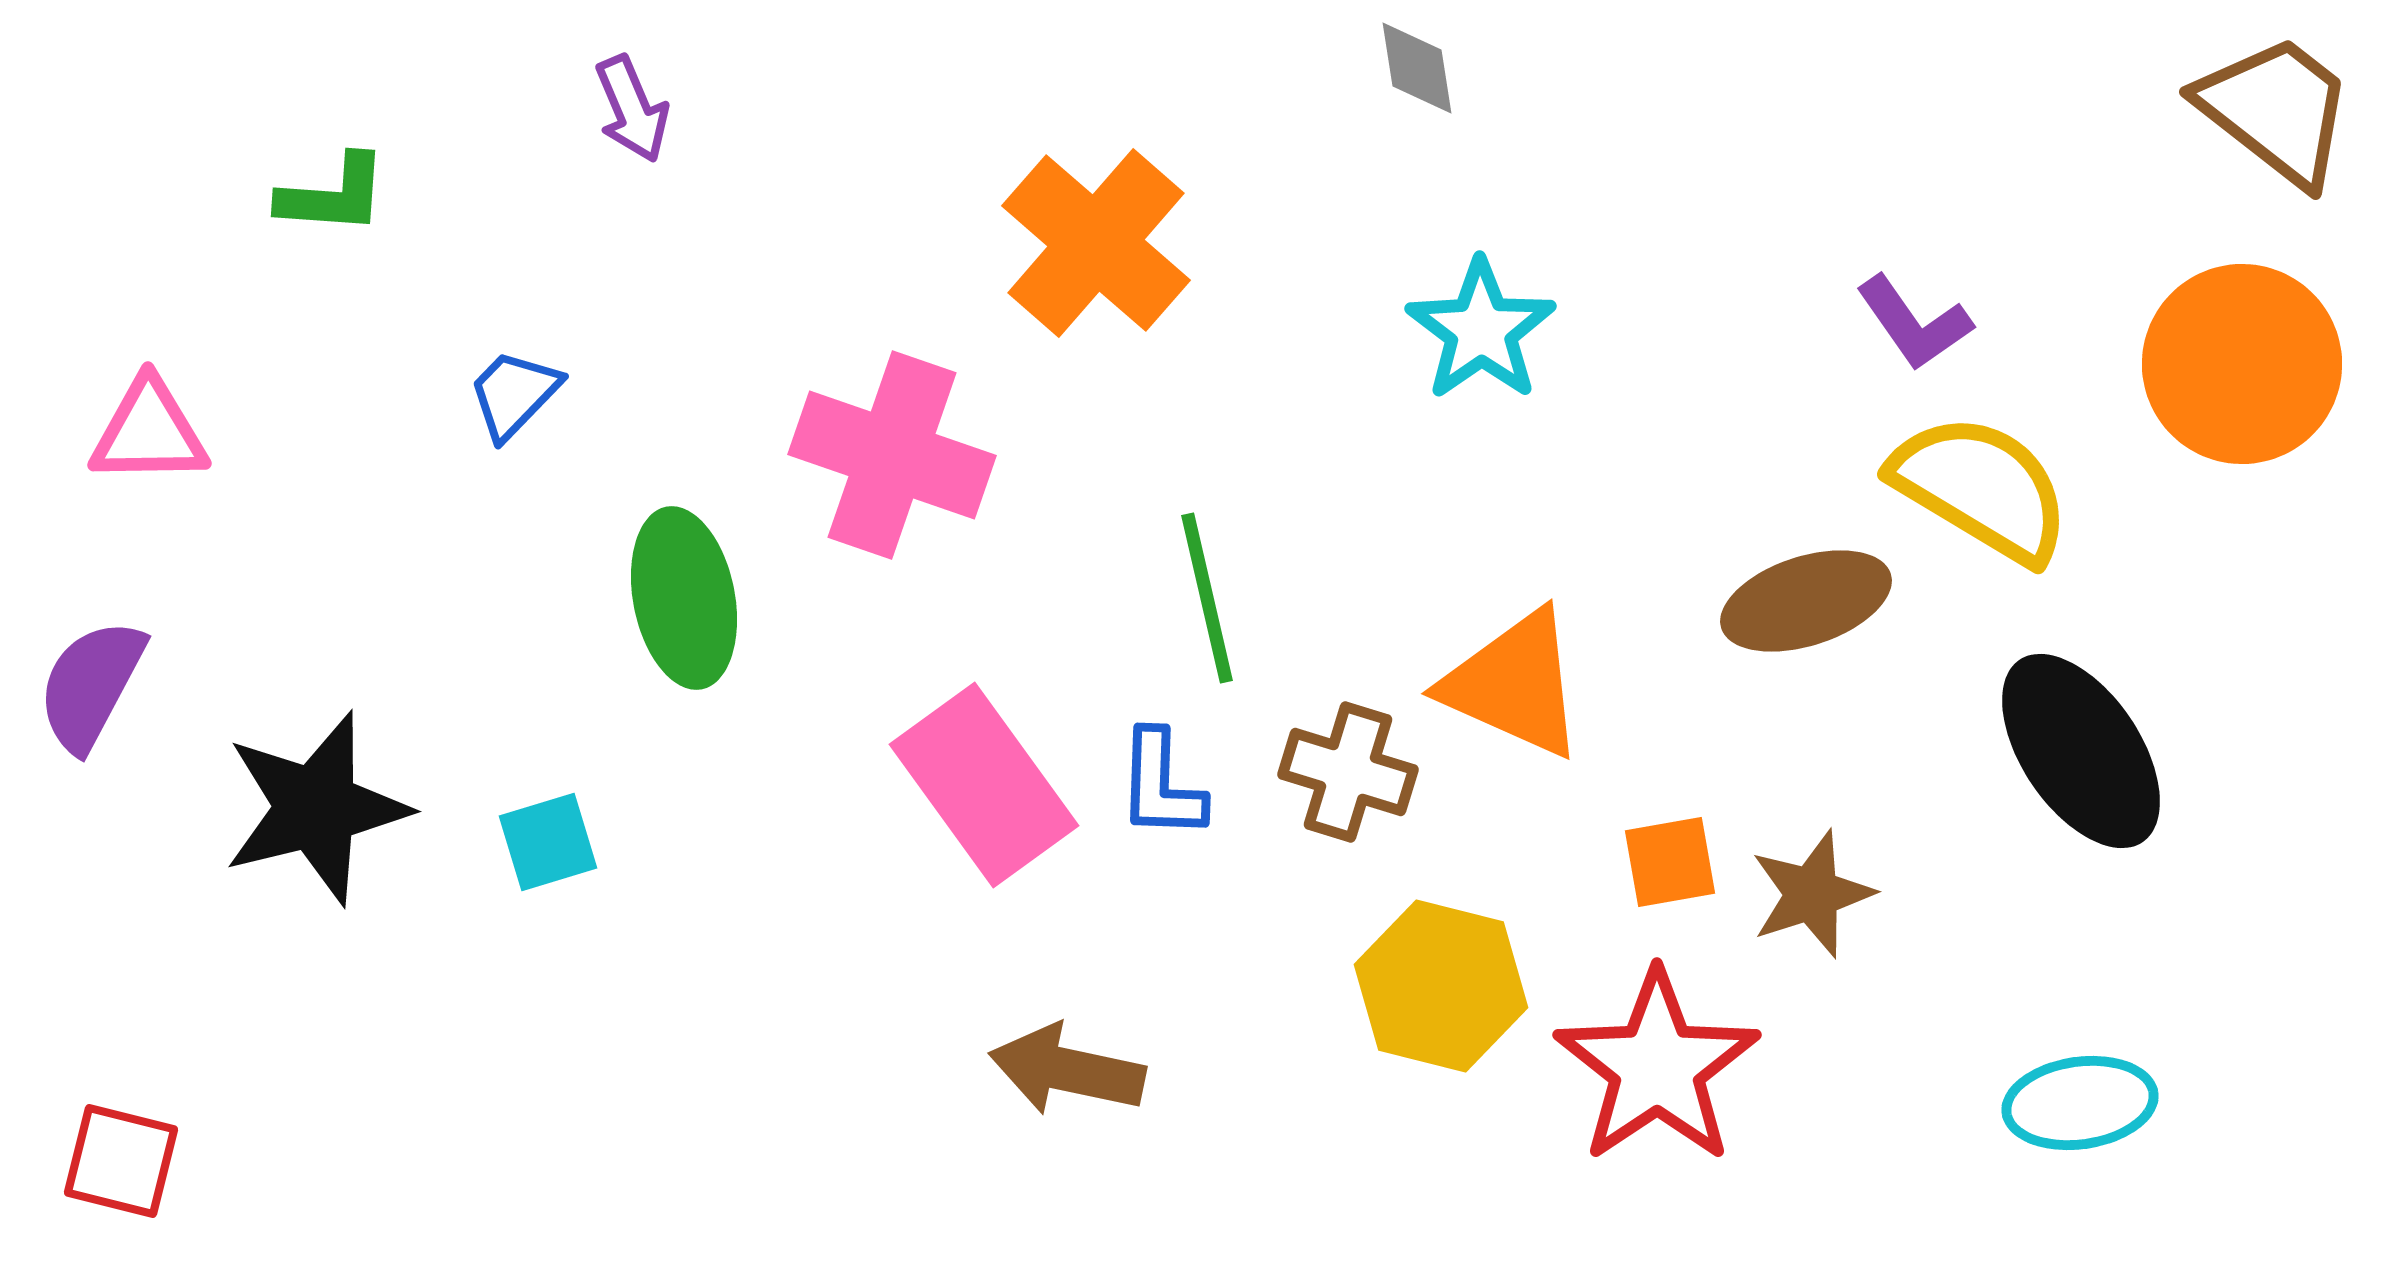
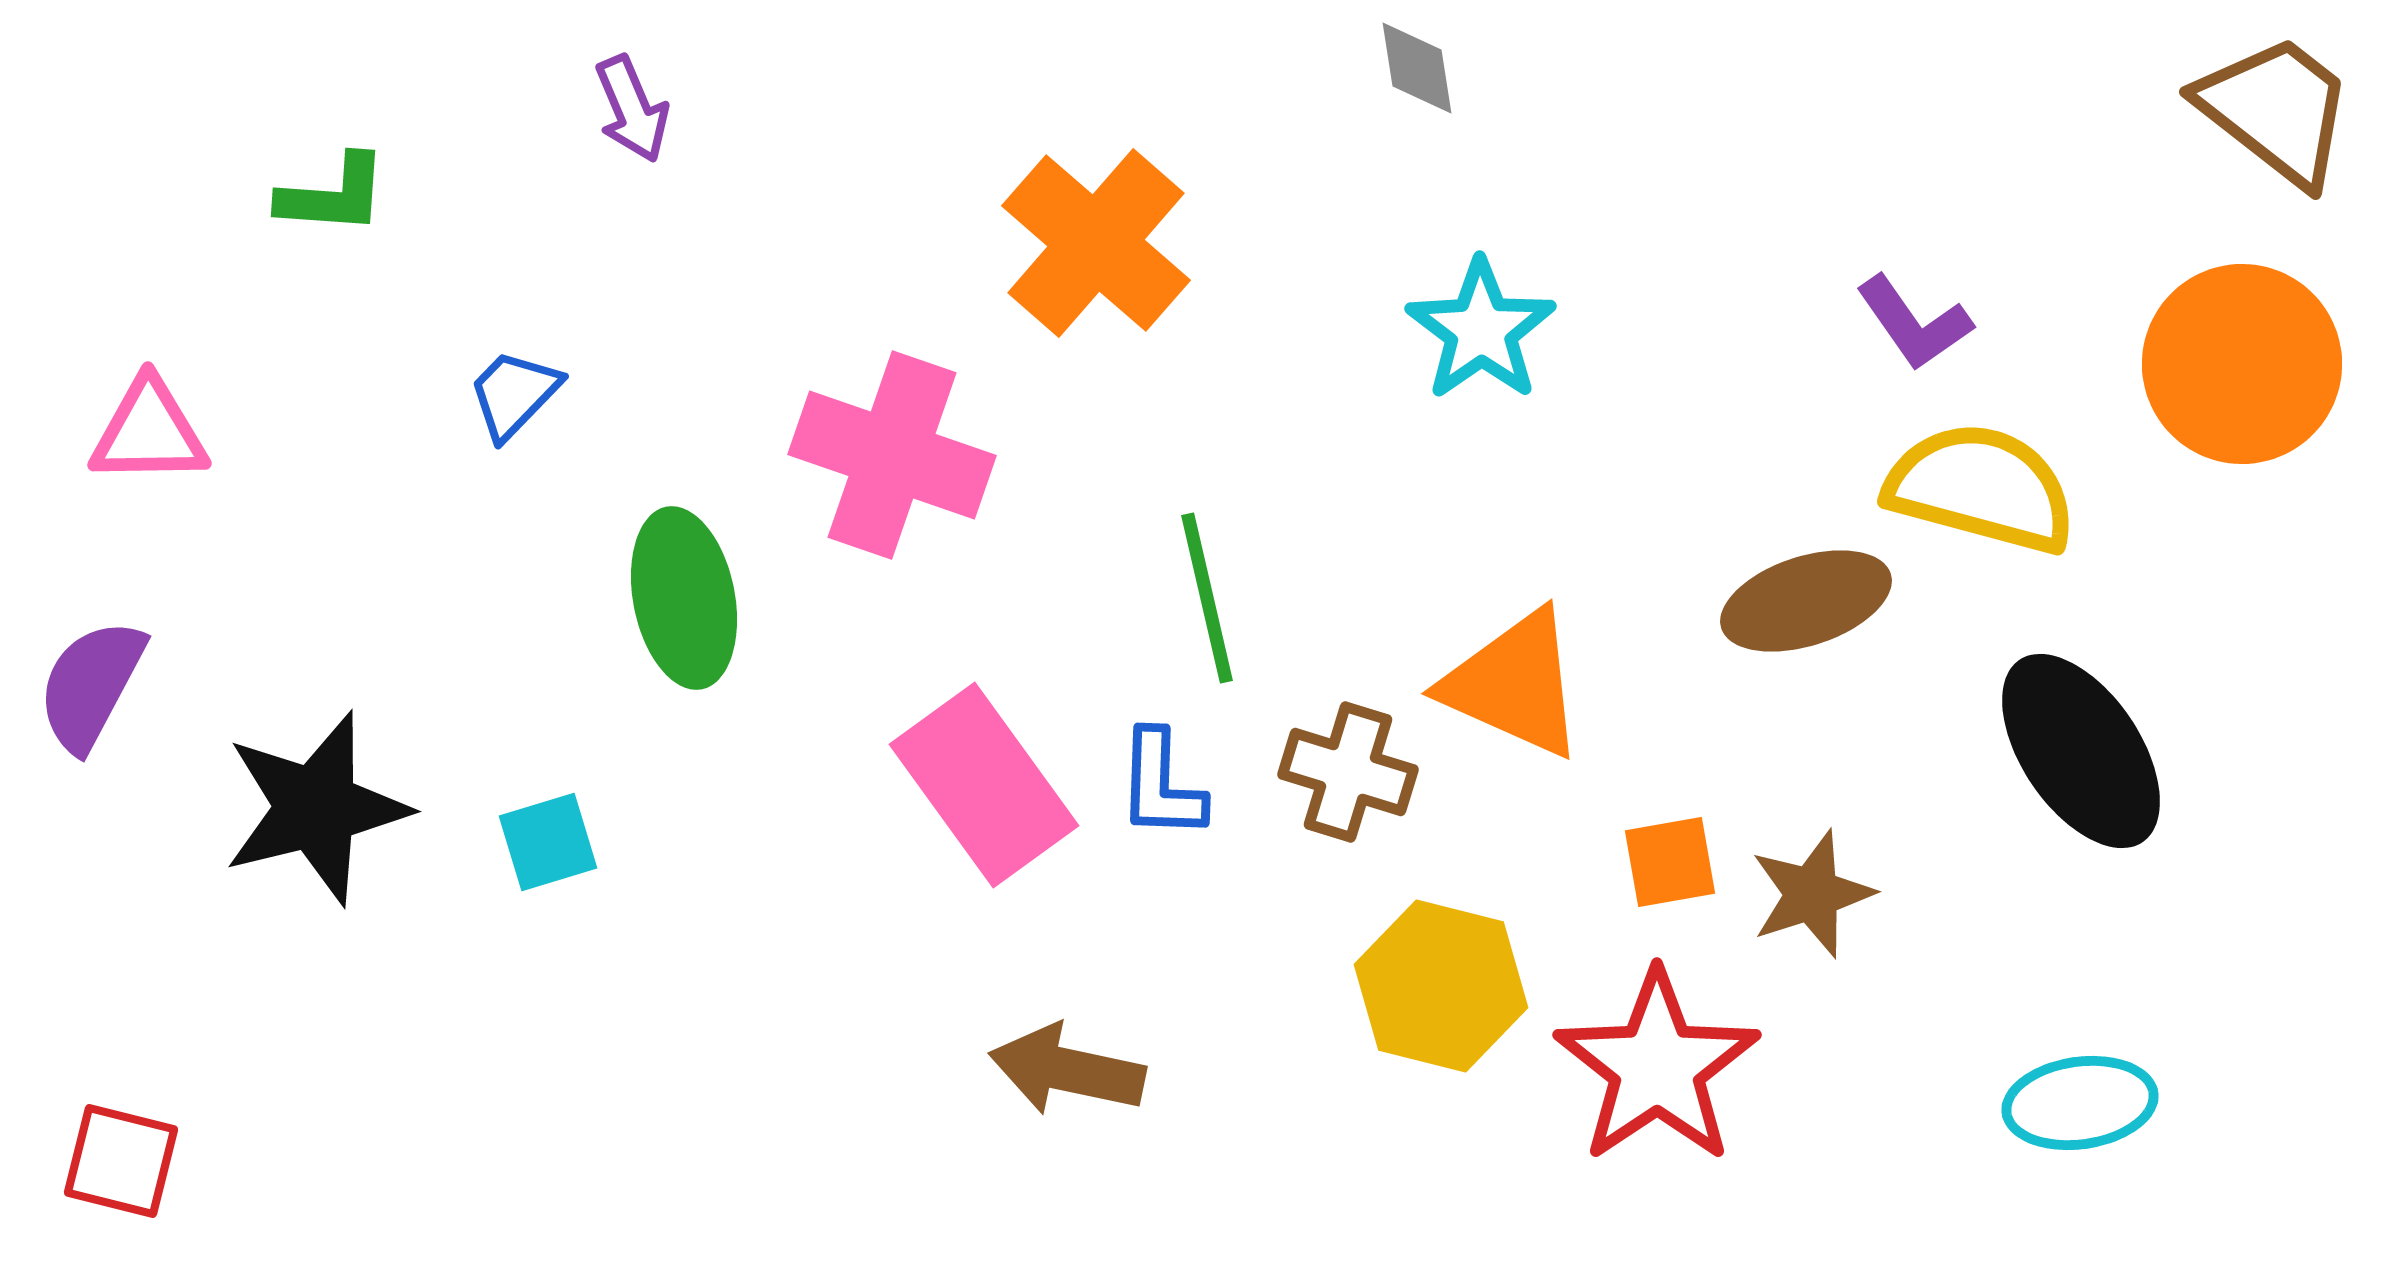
yellow semicircle: rotated 16 degrees counterclockwise
